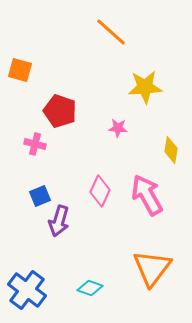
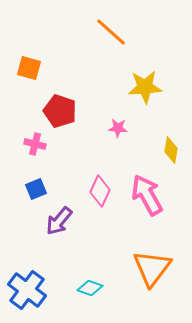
orange square: moved 9 px right, 2 px up
blue square: moved 4 px left, 7 px up
purple arrow: rotated 24 degrees clockwise
